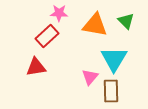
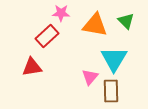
pink star: moved 2 px right
red triangle: moved 4 px left
